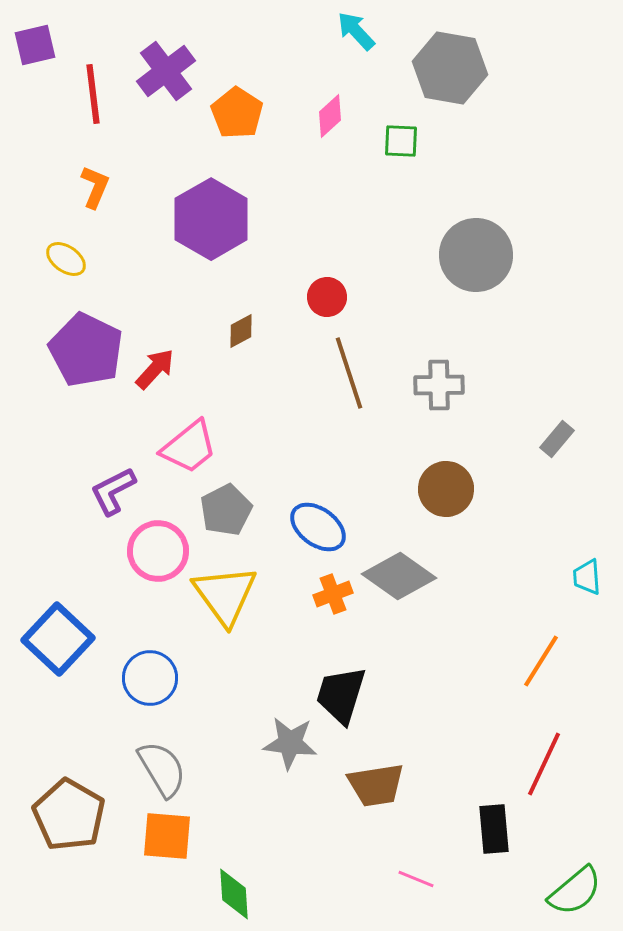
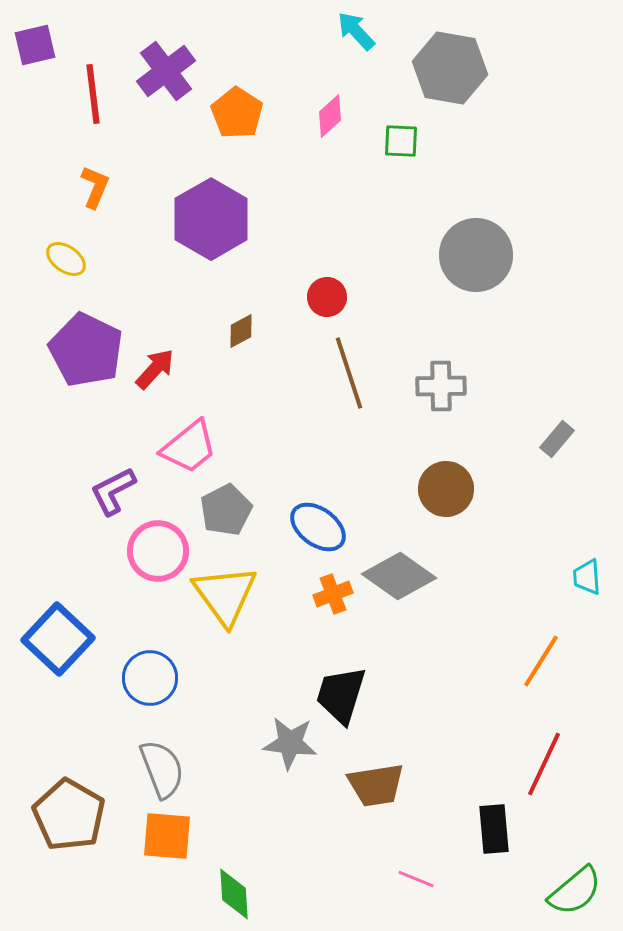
gray cross at (439, 385): moved 2 px right, 1 px down
gray semicircle at (162, 769): rotated 10 degrees clockwise
